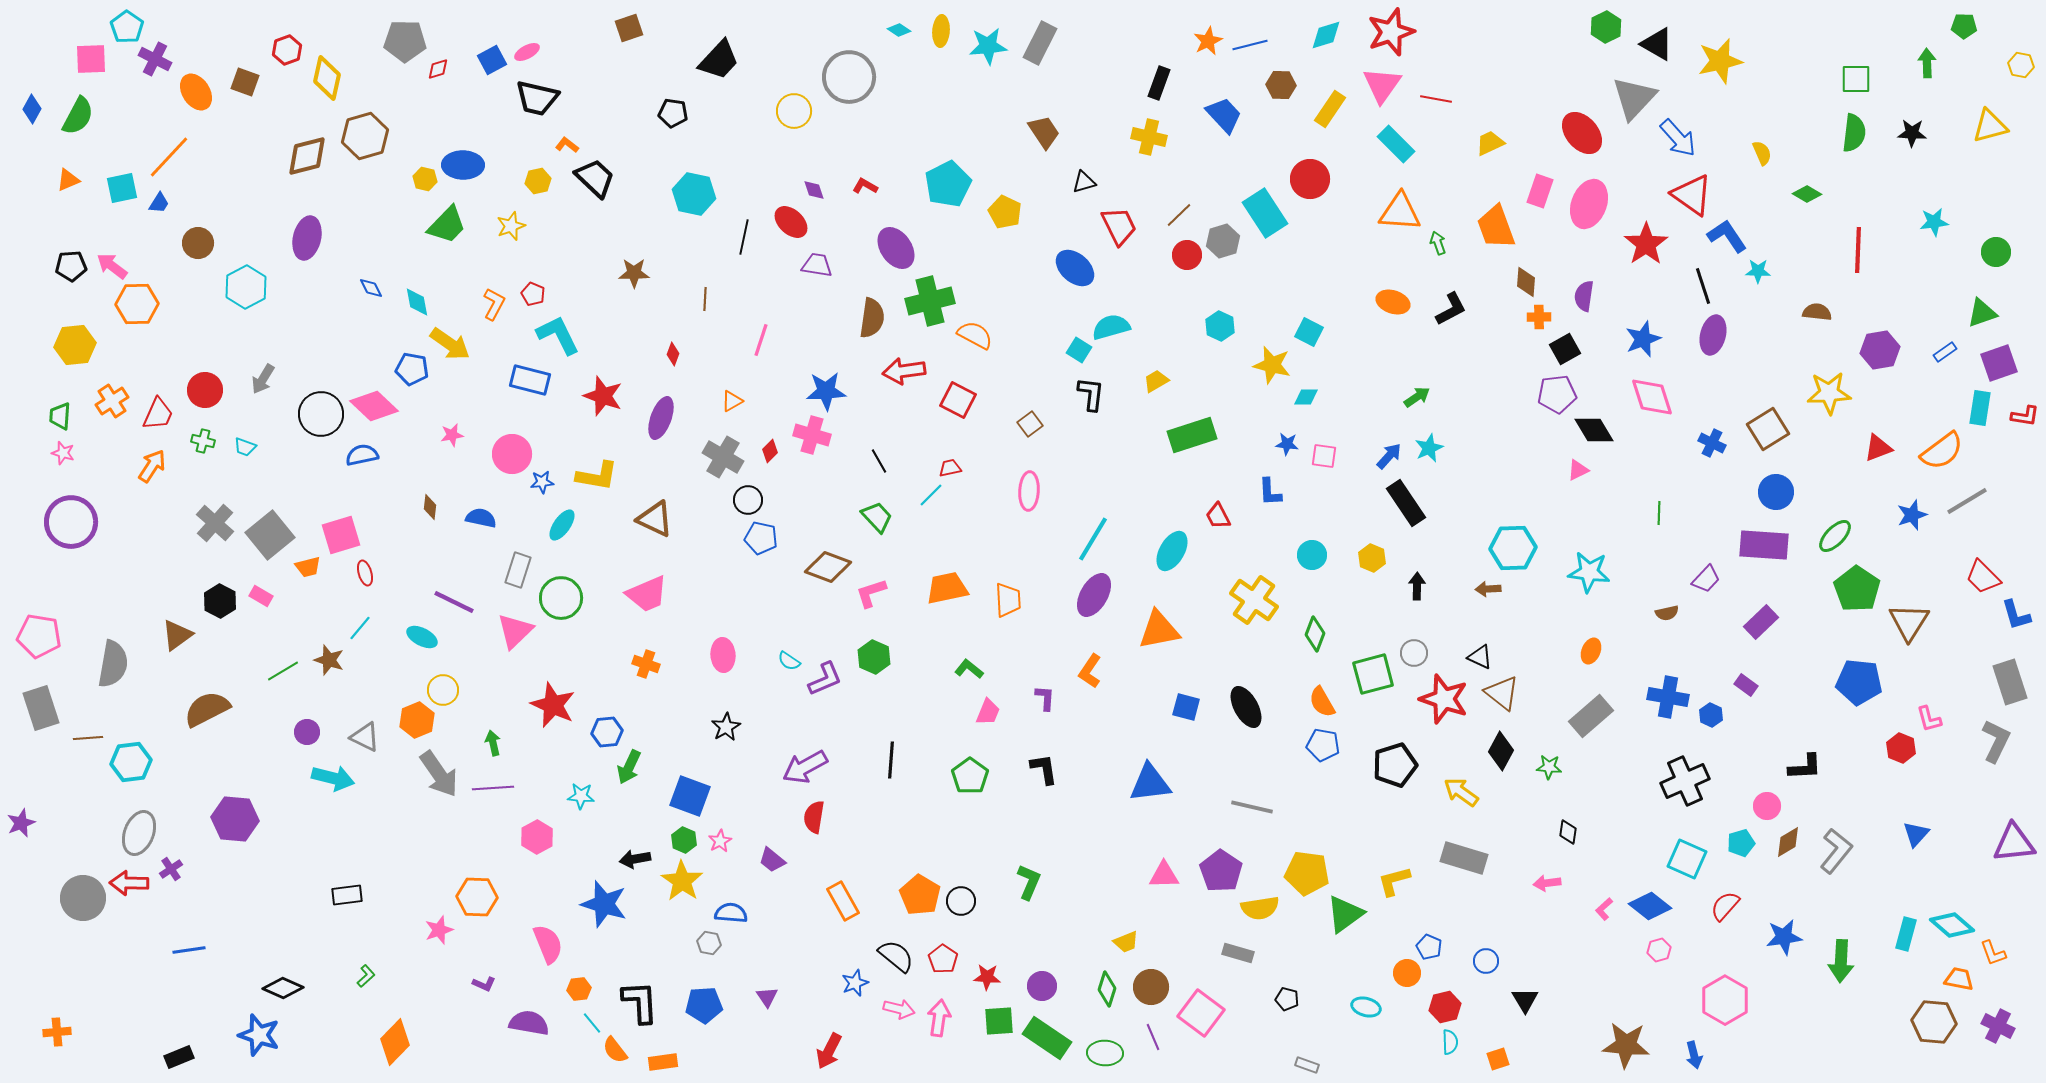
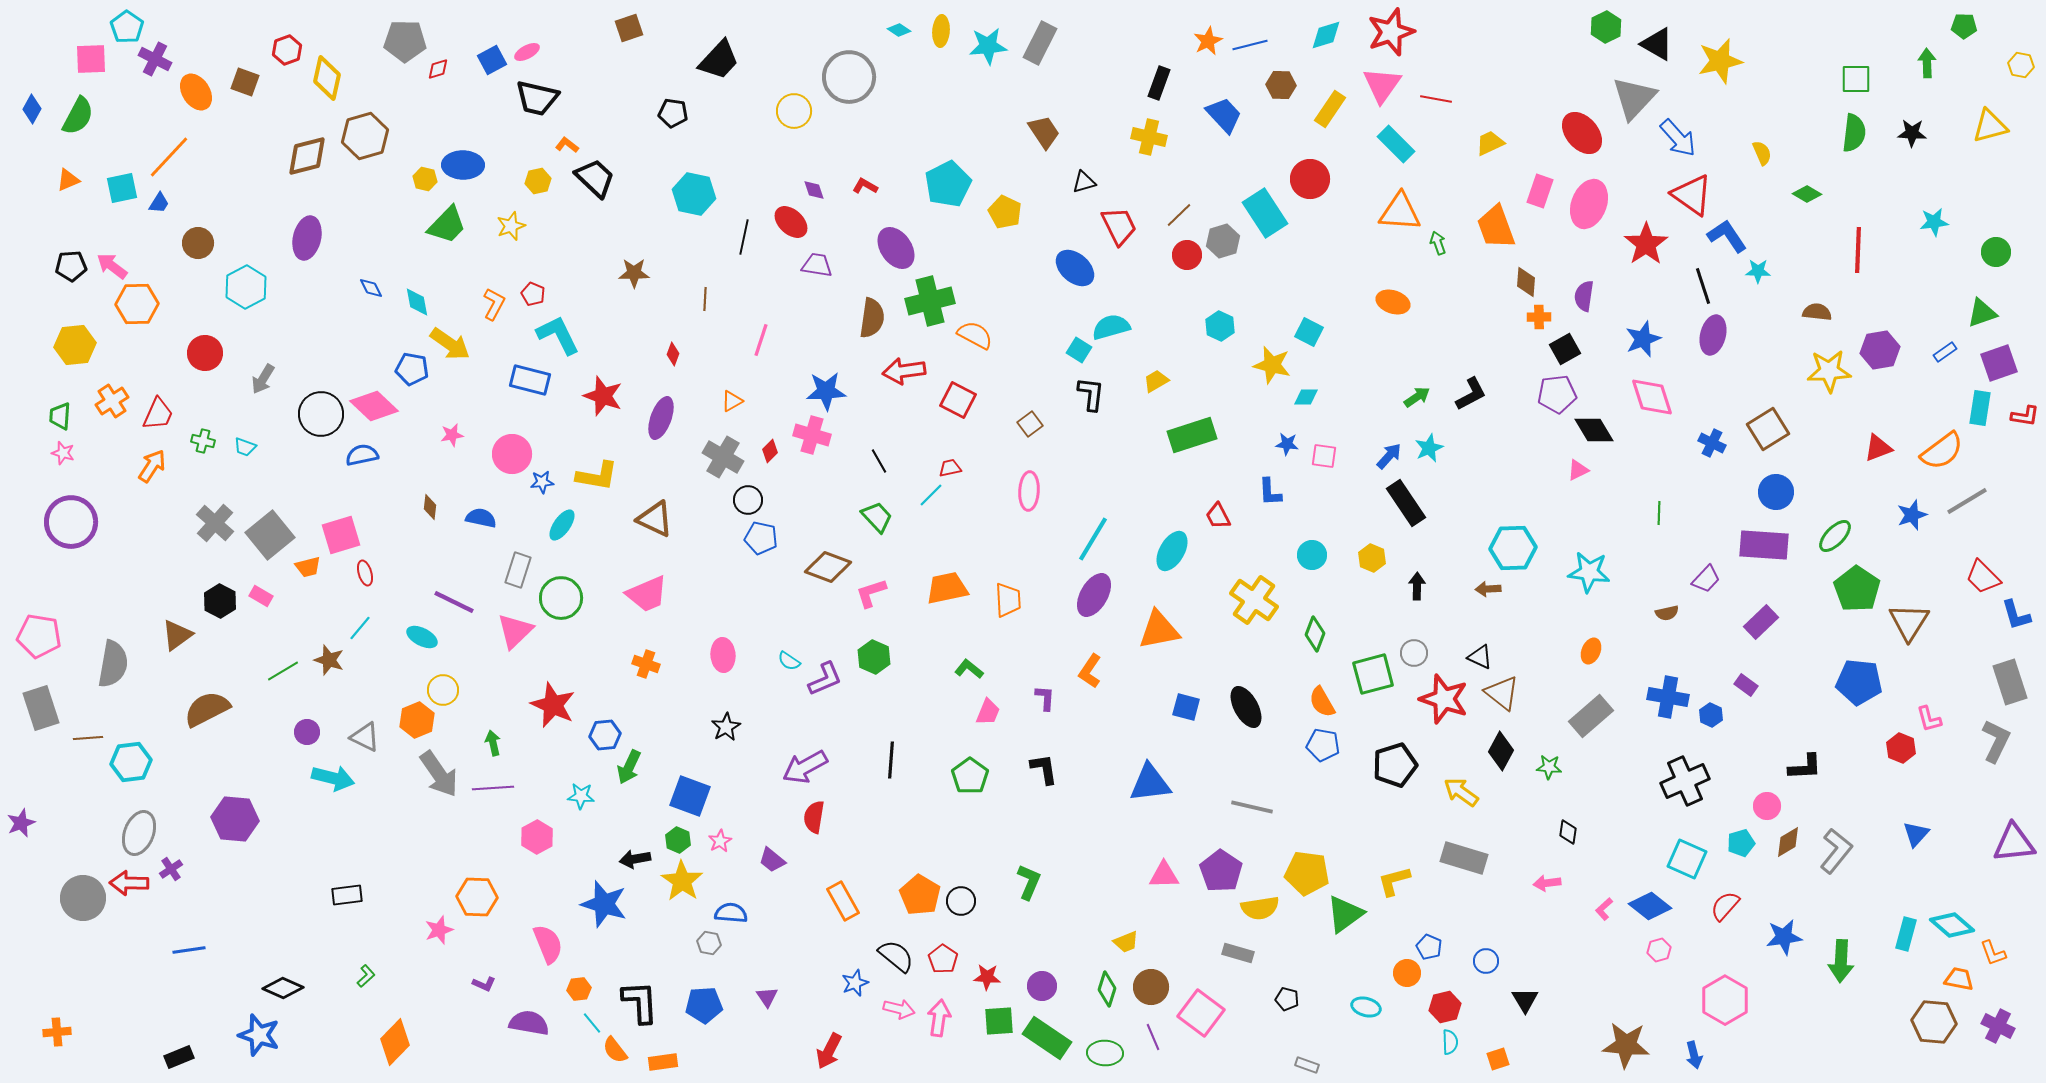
black L-shape at (1451, 309): moved 20 px right, 85 px down
red circle at (205, 390): moved 37 px up
yellow star at (1829, 393): moved 22 px up
blue hexagon at (607, 732): moved 2 px left, 3 px down
green hexagon at (684, 840): moved 6 px left
